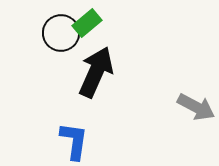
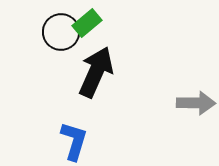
black circle: moved 1 px up
gray arrow: moved 4 px up; rotated 27 degrees counterclockwise
blue L-shape: rotated 9 degrees clockwise
